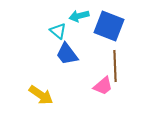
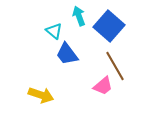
cyan arrow: rotated 84 degrees clockwise
blue square: rotated 20 degrees clockwise
cyan triangle: moved 4 px left
brown line: rotated 28 degrees counterclockwise
yellow arrow: rotated 15 degrees counterclockwise
